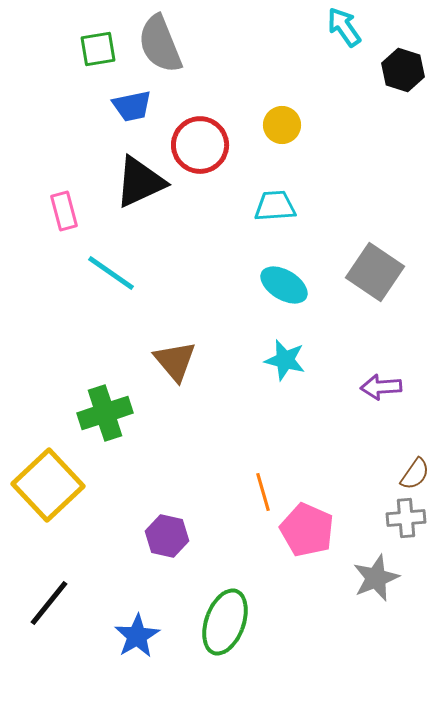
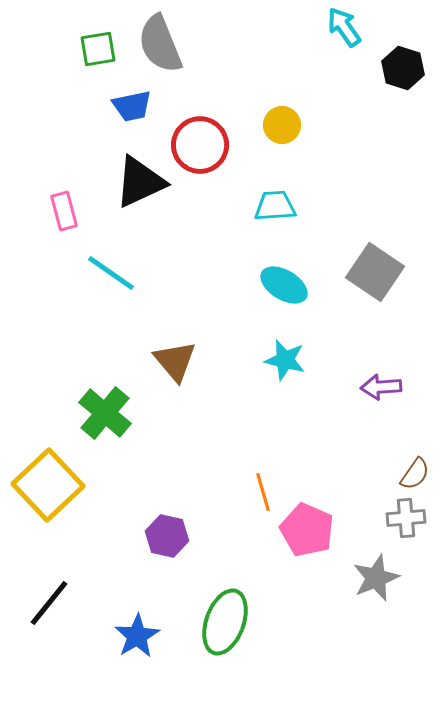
black hexagon: moved 2 px up
green cross: rotated 32 degrees counterclockwise
